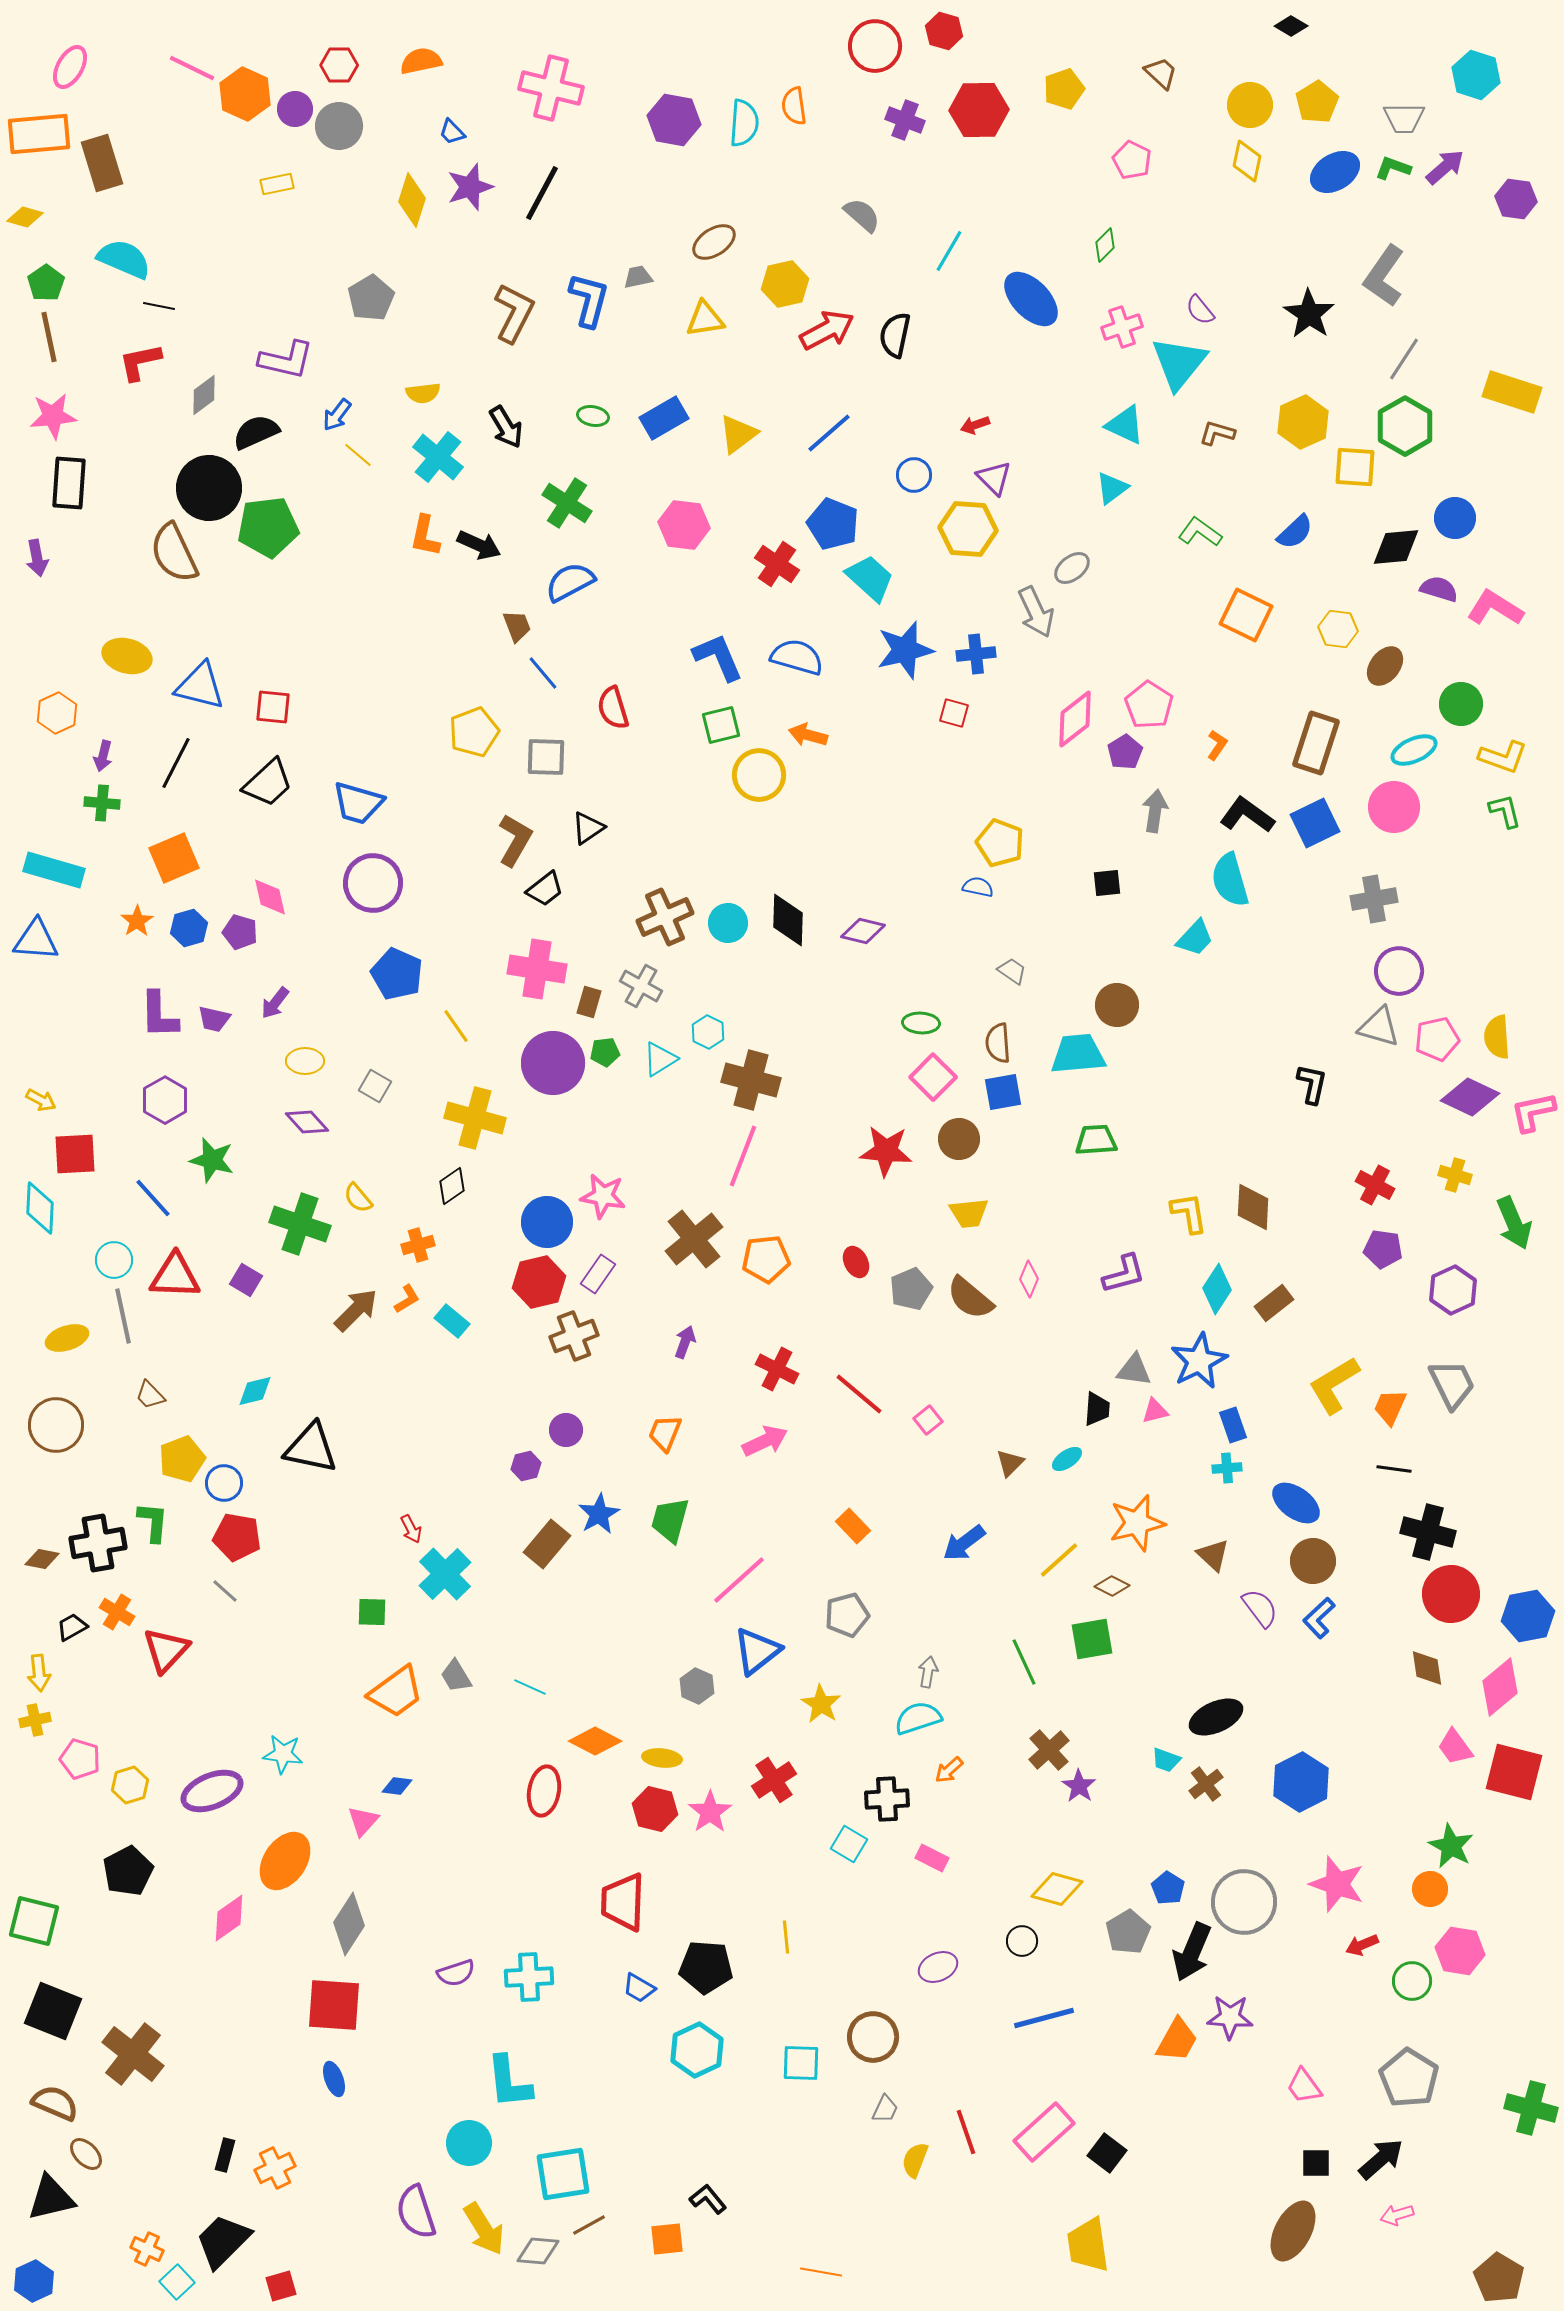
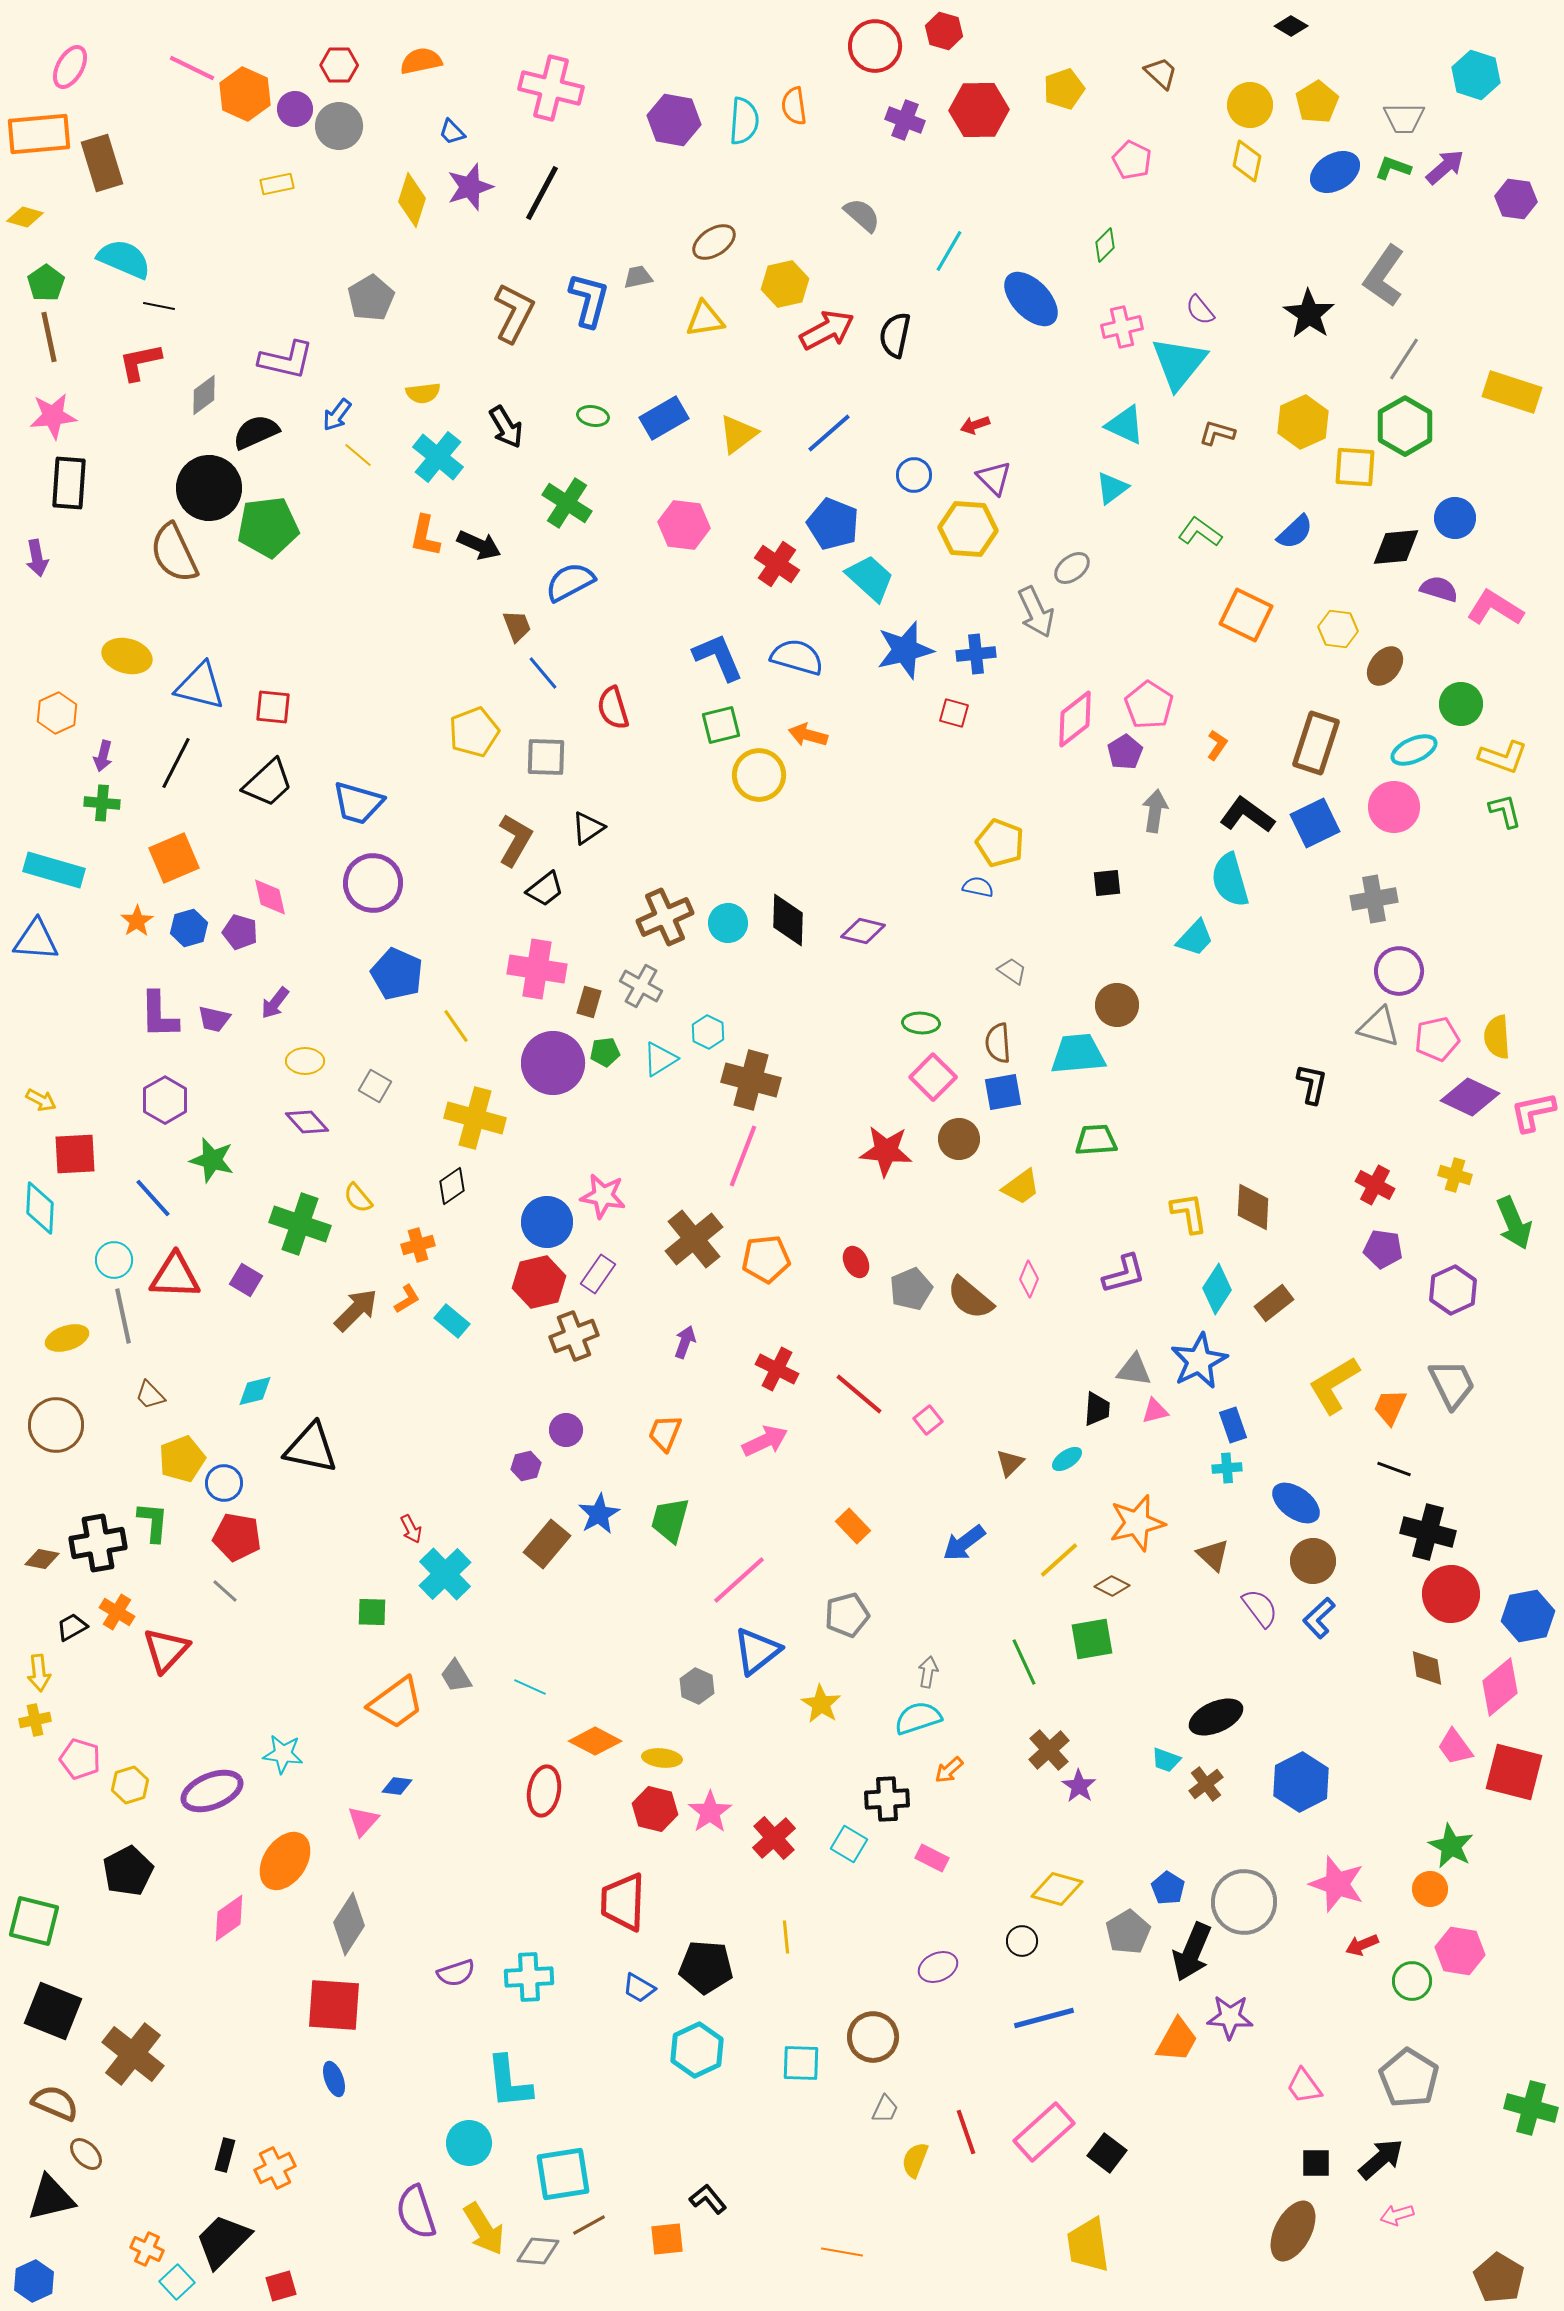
cyan semicircle at (744, 123): moved 2 px up
pink cross at (1122, 327): rotated 6 degrees clockwise
yellow trapezoid at (969, 1213): moved 52 px right, 26 px up; rotated 30 degrees counterclockwise
black line at (1394, 1469): rotated 12 degrees clockwise
orange trapezoid at (396, 1692): moved 11 px down
red cross at (774, 1780): moved 58 px down; rotated 9 degrees counterclockwise
orange line at (821, 2272): moved 21 px right, 20 px up
